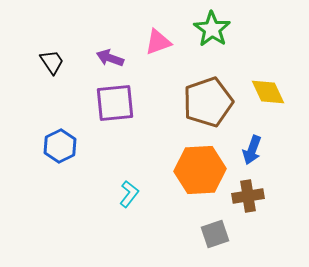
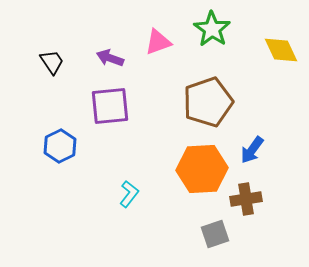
yellow diamond: moved 13 px right, 42 px up
purple square: moved 5 px left, 3 px down
blue arrow: rotated 16 degrees clockwise
orange hexagon: moved 2 px right, 1 px up
brown cross: moved 2 px left, 3 px down
